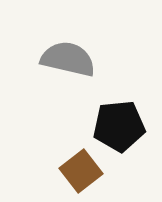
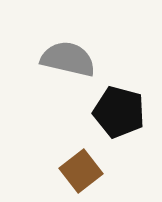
black pentagon: moved 14 px up; rotated 21 degrees clockwise
